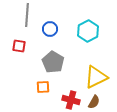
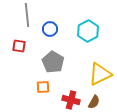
gray line: rotated 10 degrees counterclockwise
yellow triangle: moved 4 px right, 3 px up
